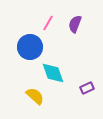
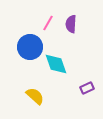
purple semicircle: moved 4 px left; rotated 18 degrees counterclockwise
cyan diamond: moved 3 px right, 9 px up
